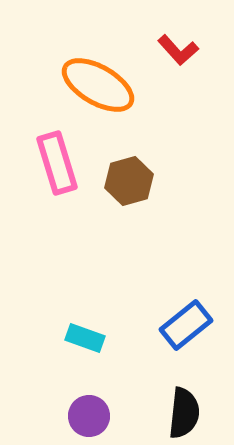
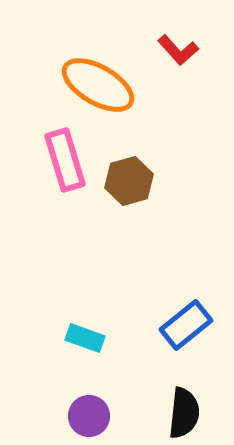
pink rectangle: moved 8 px right, 3 px up
